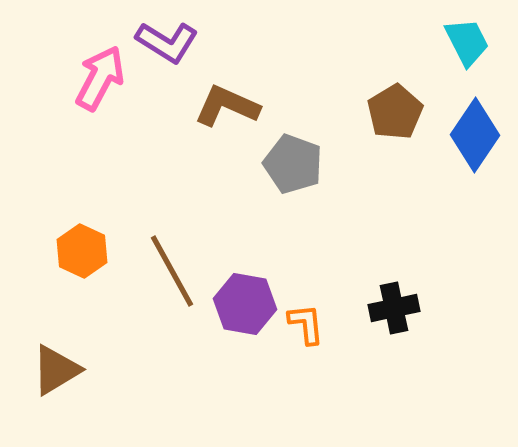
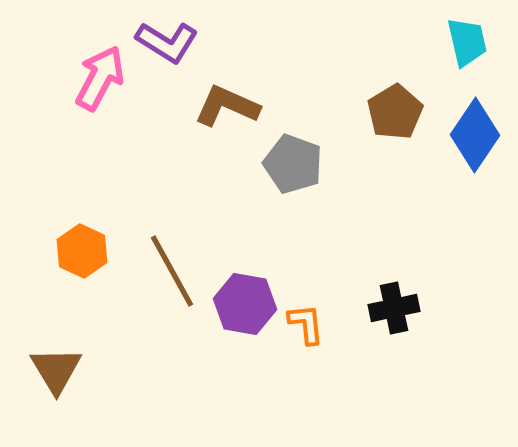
cyan trapezoid: rotated 14 degrees clockwise
brown triangle: rotated 30 degrees counterclockwise
